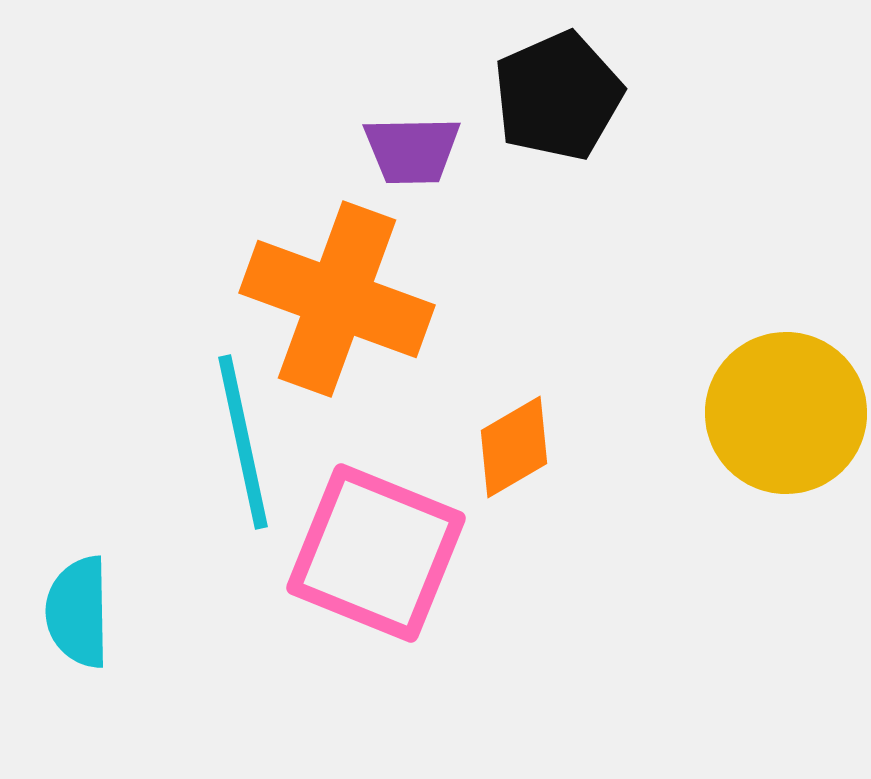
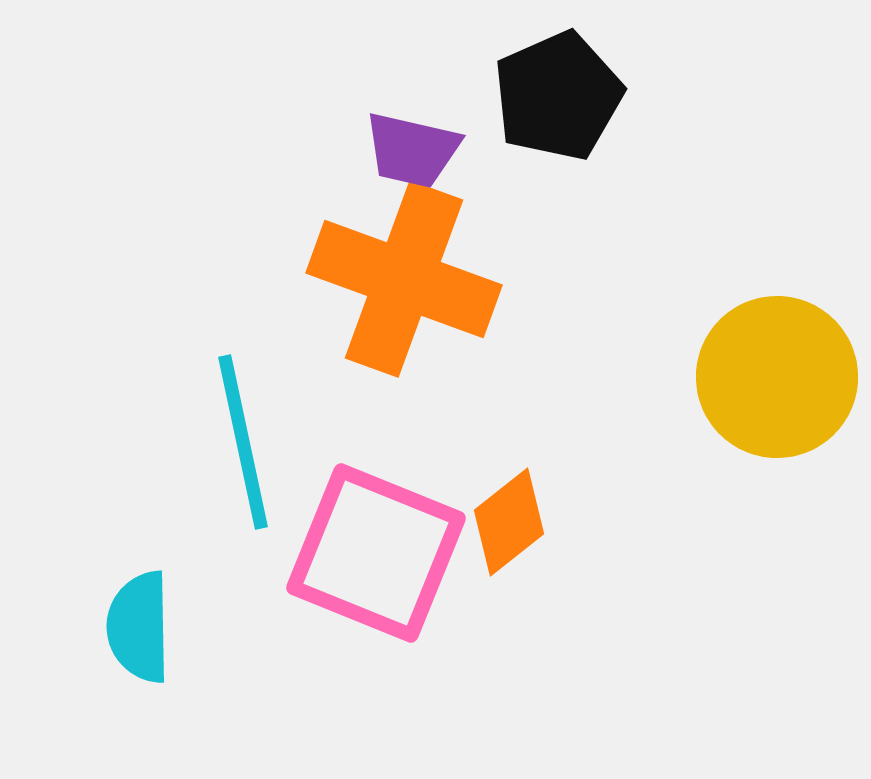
purple trapezoid: rotated 14 degrees clockwise
orange cross: moved 67 px right, 20 px up
yellow circle: moved 9 px left, 36 px up
orange diamond: moved 5 px left, 75 px down; rotated 8 degrees counterclockwise
cyan semicircle: moved 61 px right, 15 px down
